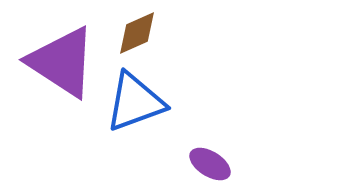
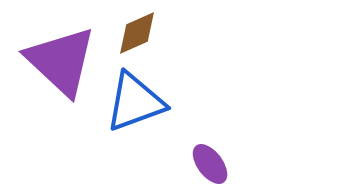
purple triangle: moved 1 px left, 1 px up; rotated 10 degrees clockwise
purple ellipse: rotated 21 degrees clockwise
